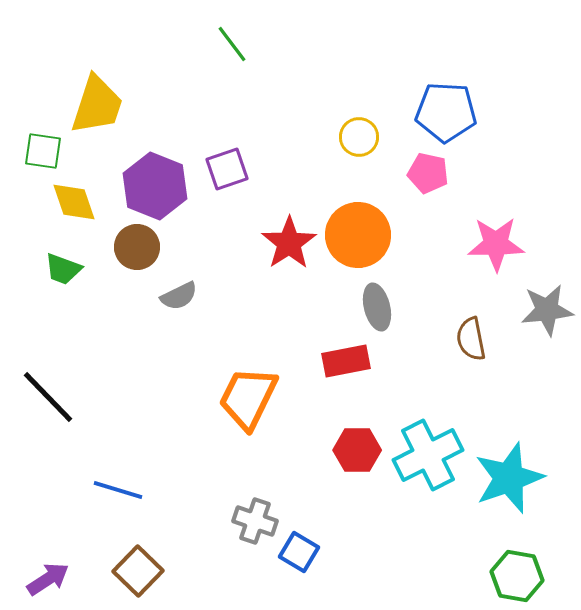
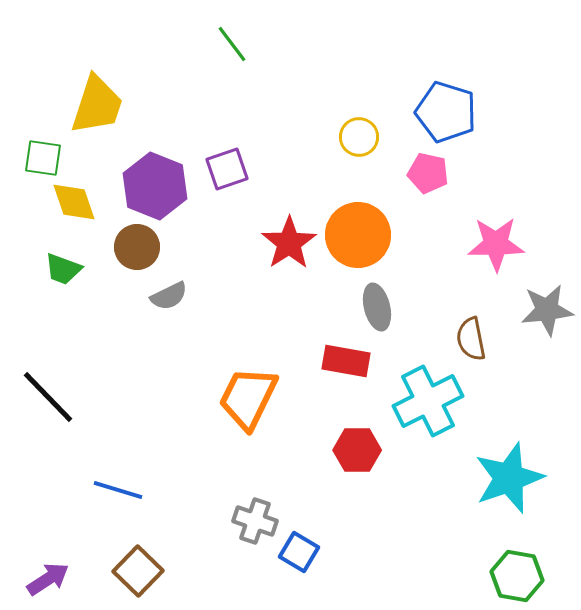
blue pentagon: rotated 14 degrees clockwise
green square: moved 7 px down
gray semicircle: moved 10 px left
red rectangle: rotated 21 degrees clockwise
cyan cross: moved 54 px up
